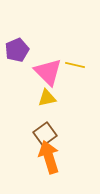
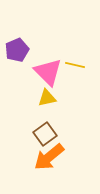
orange arrow: rotated 112 degrees counterclockwise
